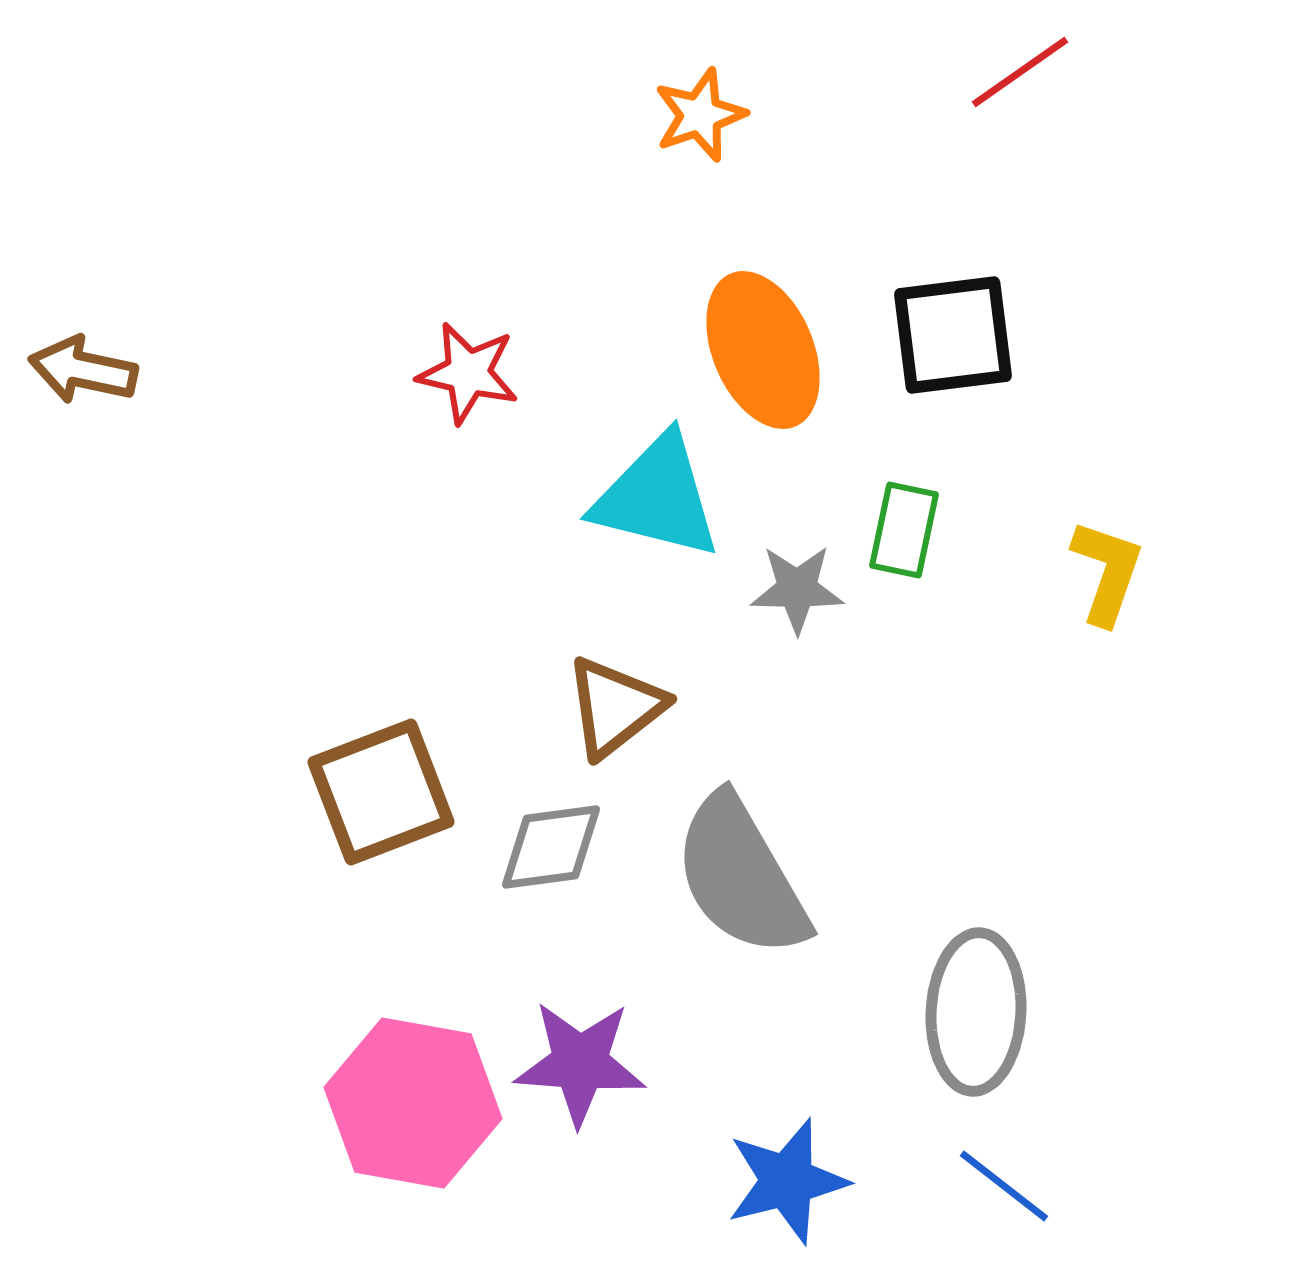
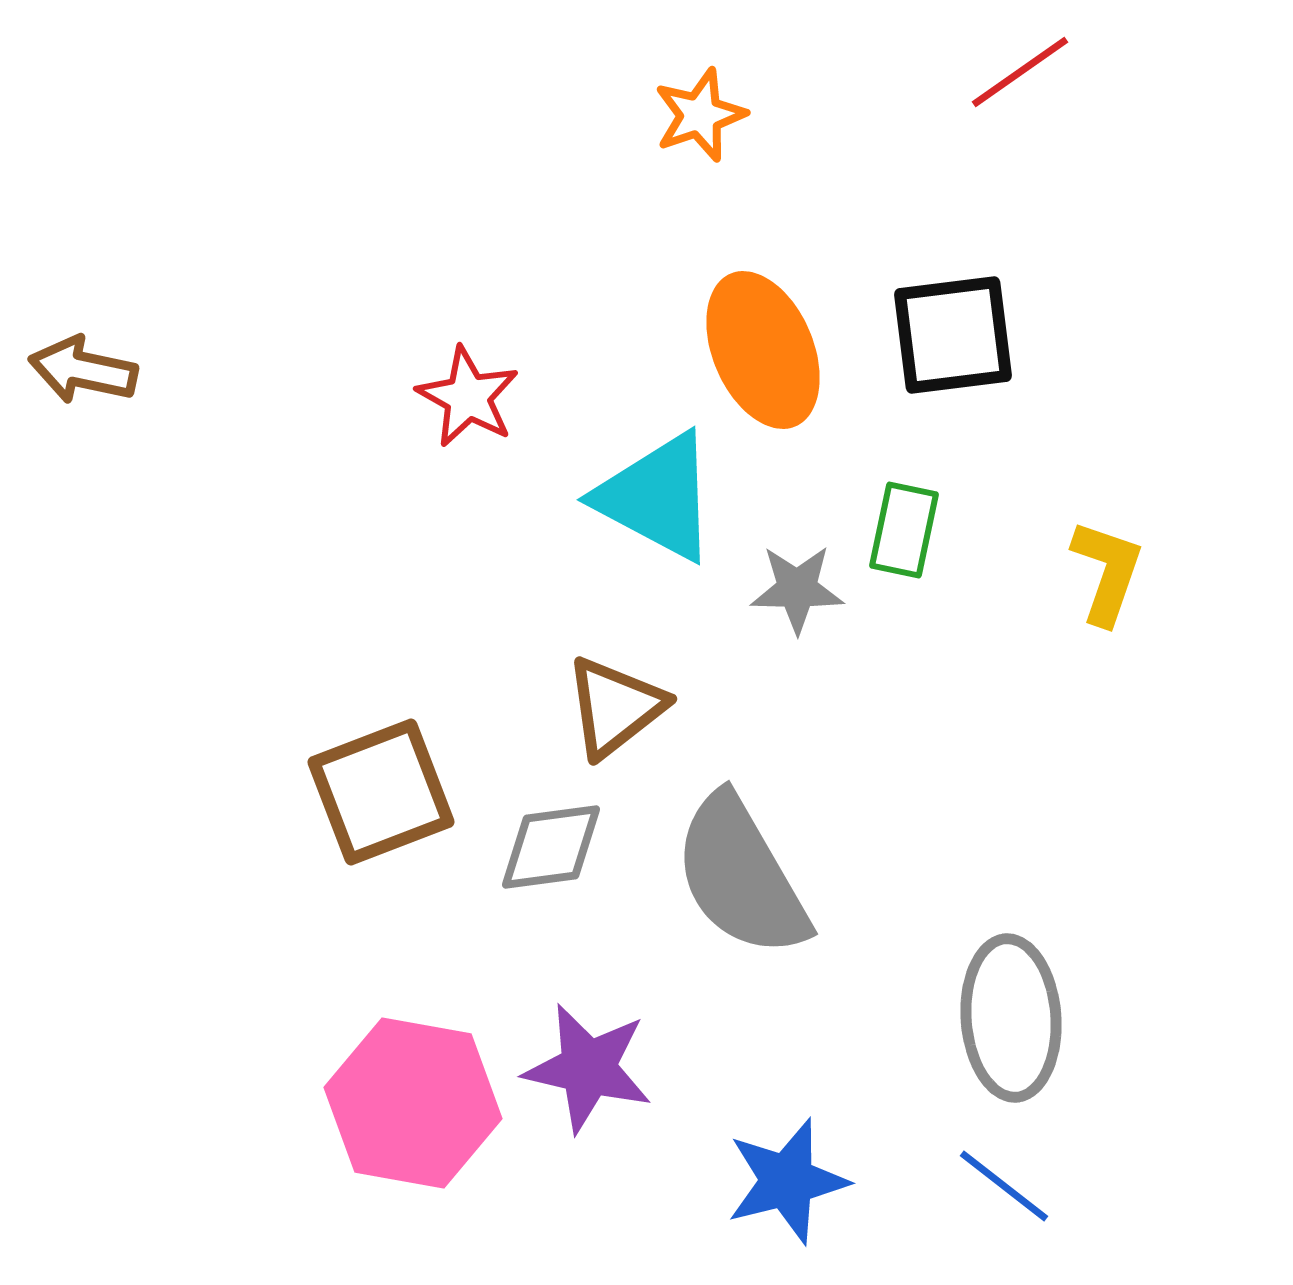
red star: moved 24 px down; rotated 16 degrees clockwise
cyan triangle: rotated 14 degrees clockwise
gray ellipse: moved 35 px right, 6 px down; rotated 7 degrees counterclockwise
purple star: moved 8 px right, 5 px down; rotated 9 degrees clockwise
